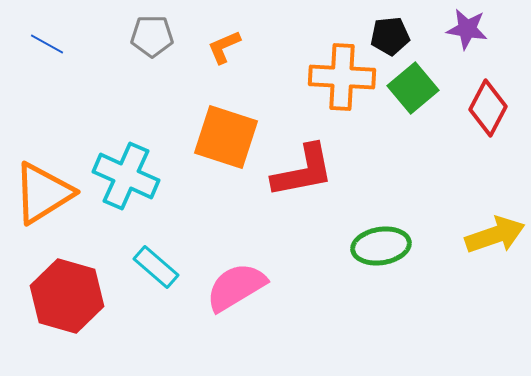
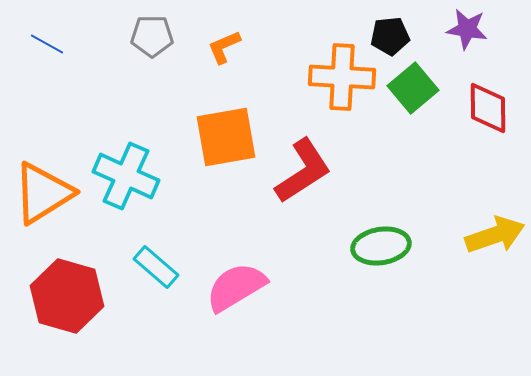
red diamond: rotated 28 degrees counterclockwise
orange square: rotated 28 degrees counterclockwise
red L-shape: rotated 22 degrees counterclockwise
